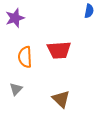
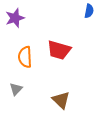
red trapezoid: rotated 20 degrees clockwise
brown triangle: moved 1 px down
